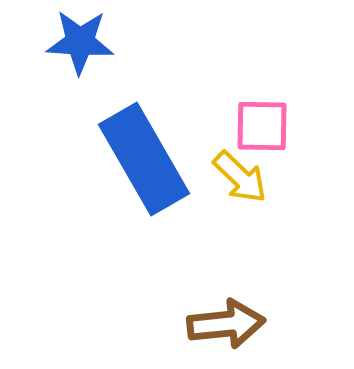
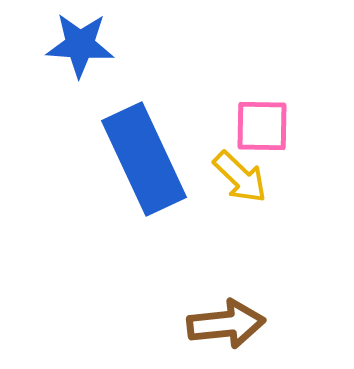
blue star: moved 3 px down
blue rectangle: rotated 5 degrees clockwise
